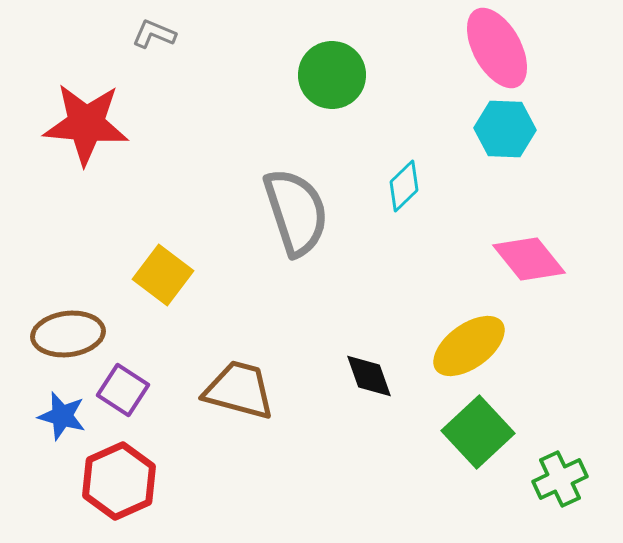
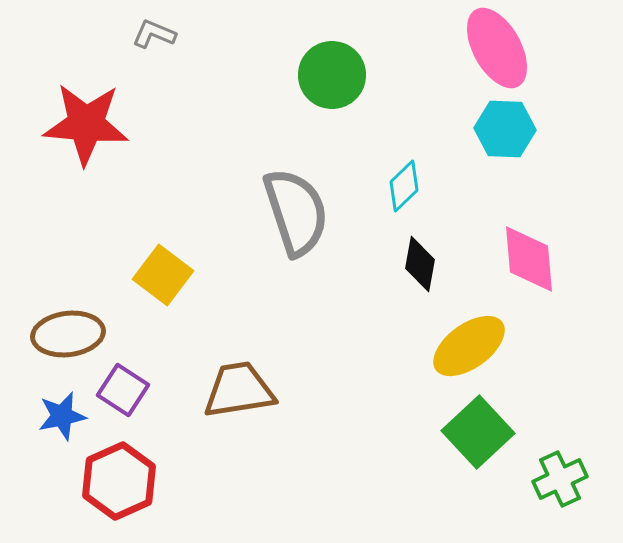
pink diamond: rotated 34 degrees clockwise
black diamond: moved 51 px right, 112 px up; rotated 30 degrees clockwise
brown trapezoid: rotated 24 degrees counterclockwise
blue star: rotated 27 degrees counterclockwise
